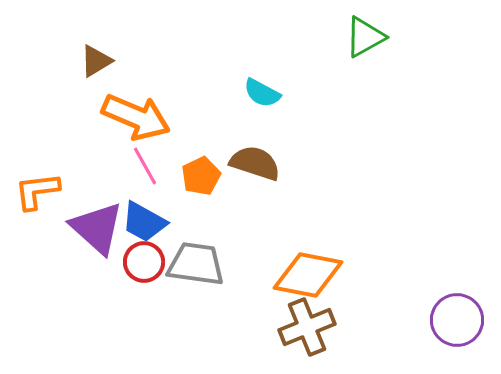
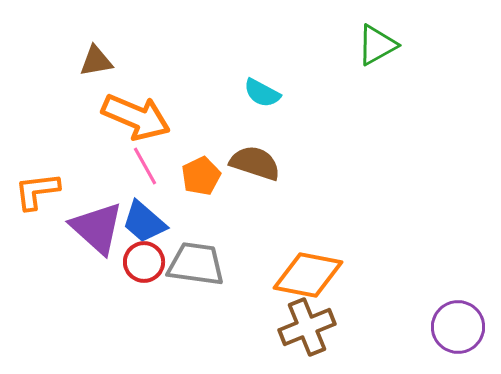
green triangle: moved 12 px right, 8 px down
brown triangle: rotated 21 degrees clockwise
blue trapezoid: rotated 12 degrees clockwise
purple circle: moved 1 px right, 7 px down
